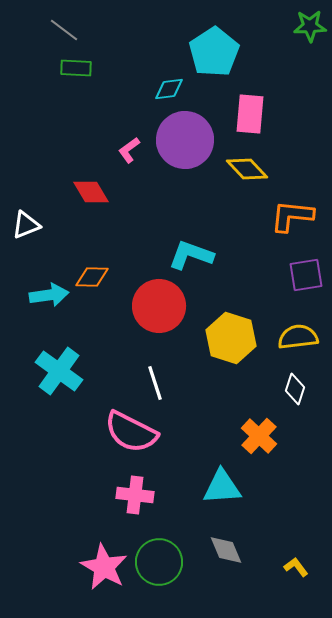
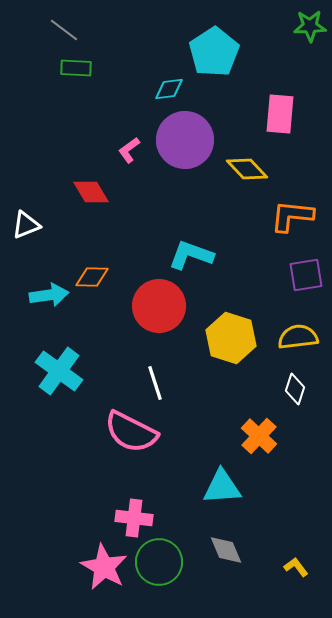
pink rectangle: moved 30 px right
pink cross: moved 1 px left, 23 px down
